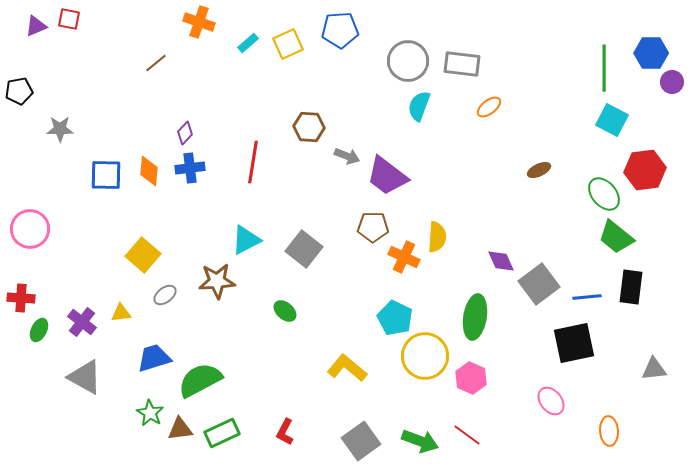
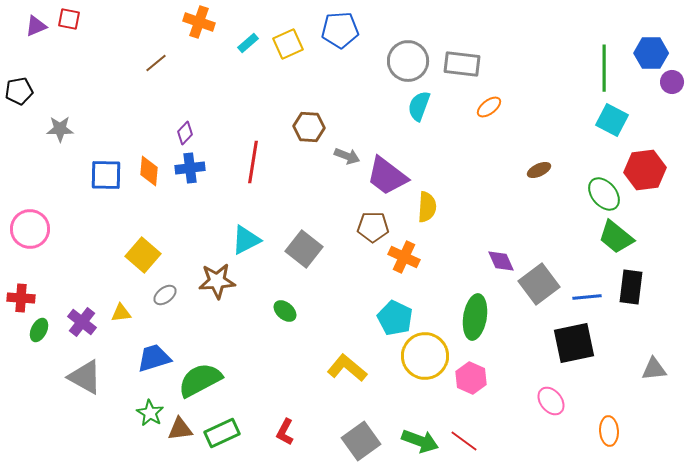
yellow semicircle at (437, 237): moved 10 px left, 30 px up
red line at (467, 435): moved 3 px left, 6 px down
